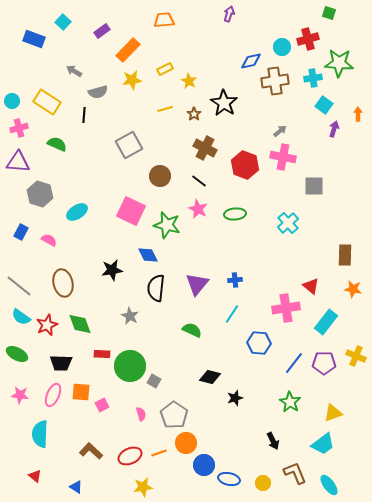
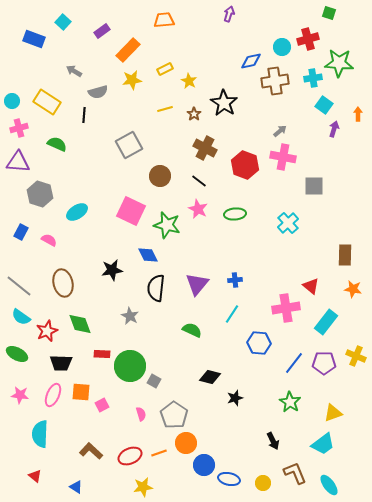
red star at (47, 325): moved 6 px down
